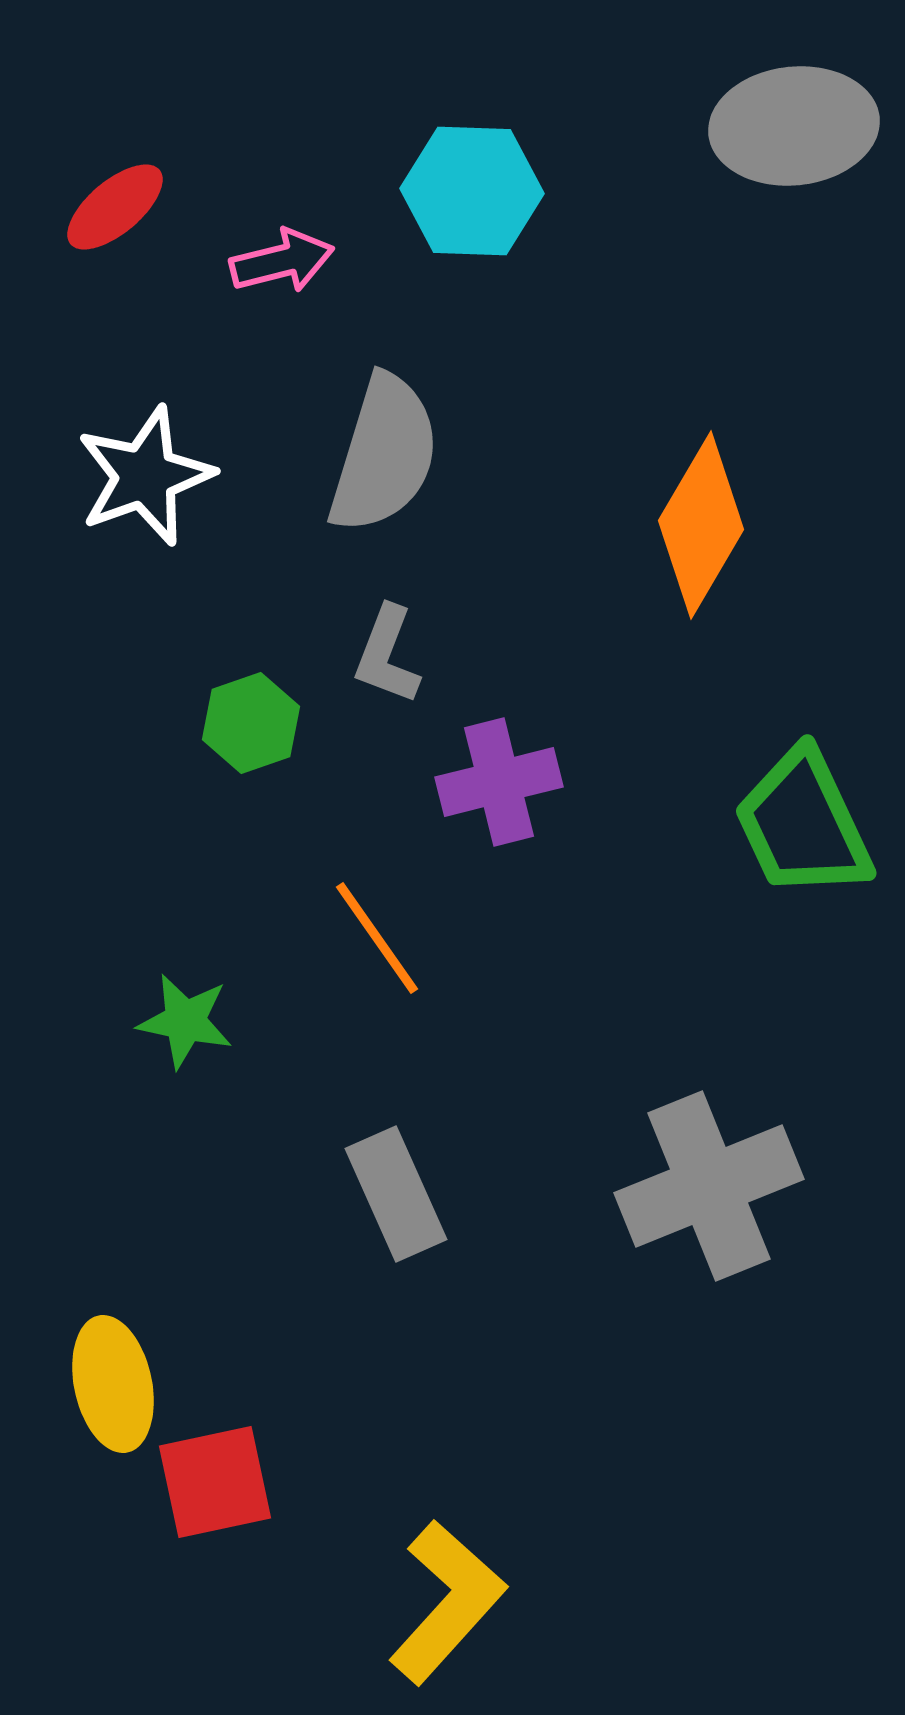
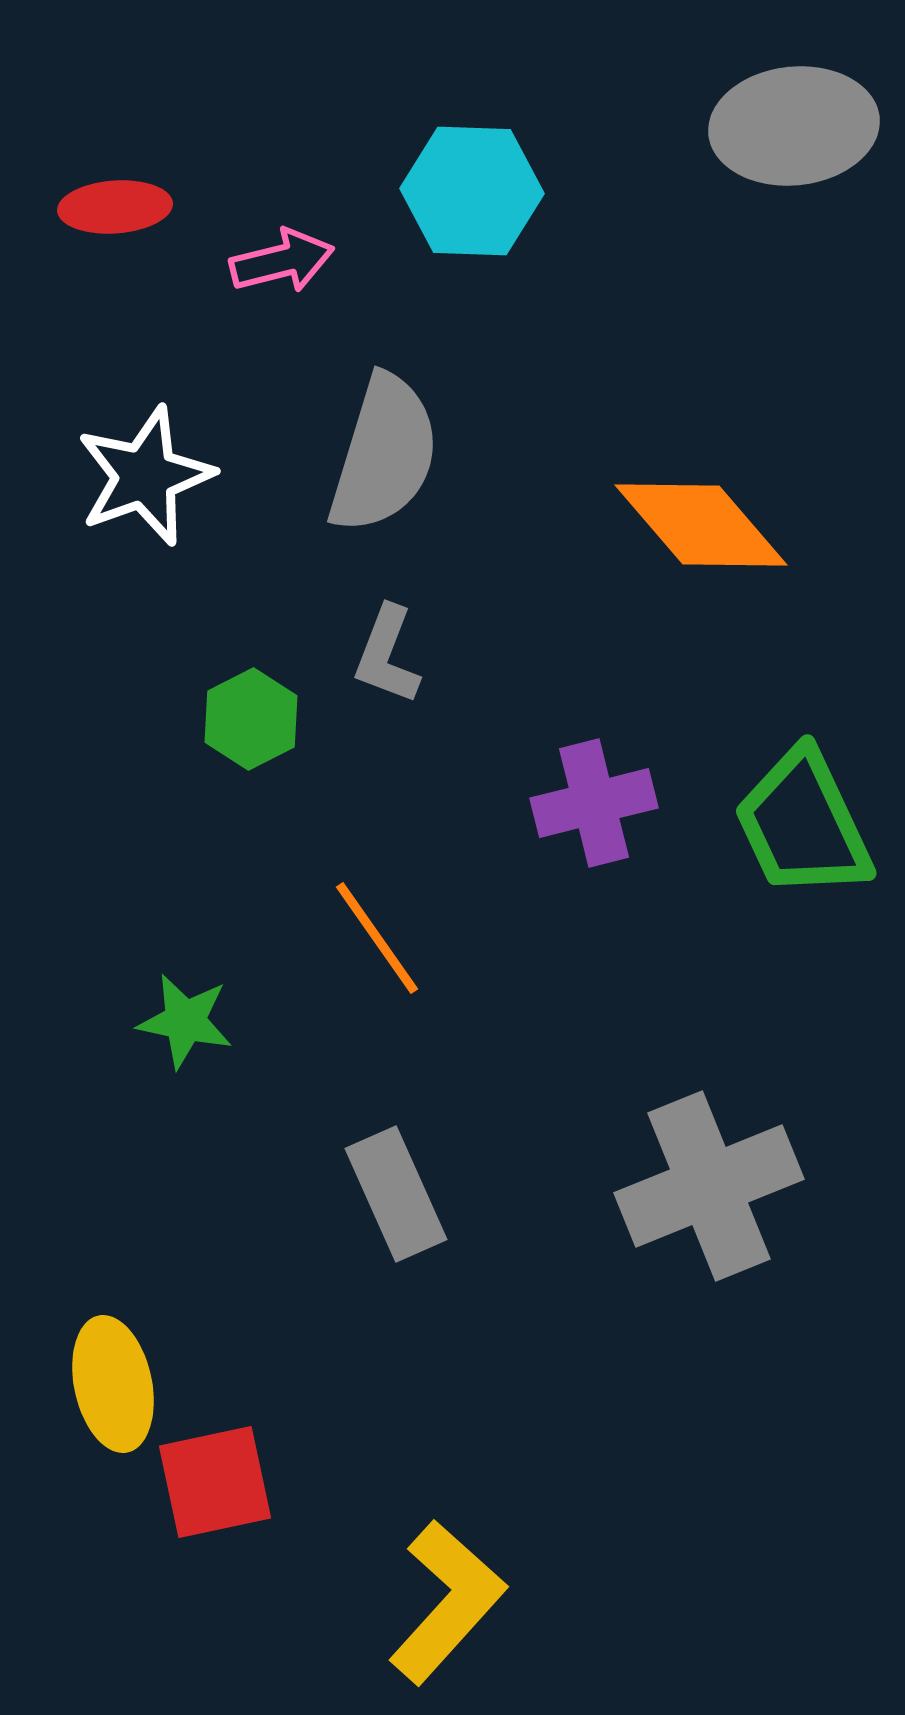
red ellipse: rotated 36 degrees clockwise
orange diamond: rotated 71 degrees counterclockwise
green hexagon: moved 4 px up; rotated 8 degrees counterclockwise
purple cross: moved 95 px right, 21 px down
